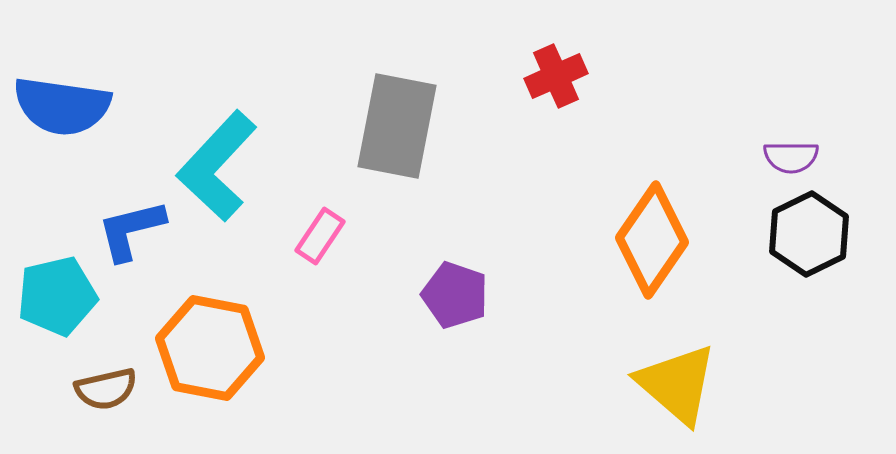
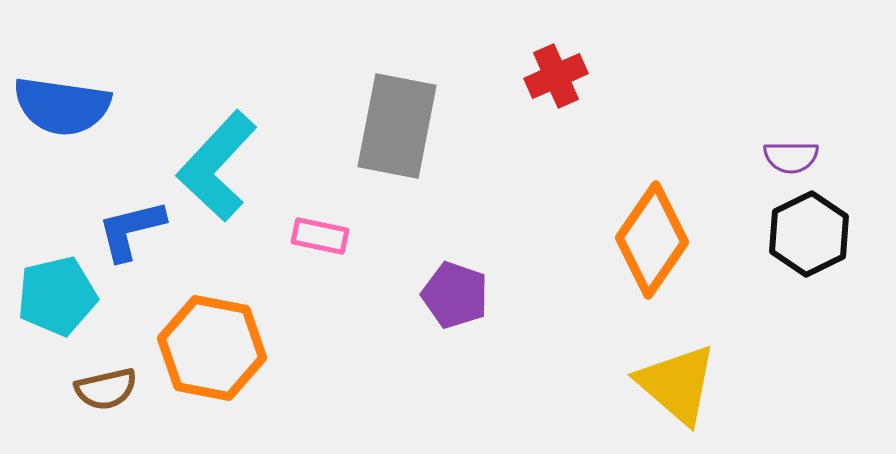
pink rectangle: rotated 68 degrees clockwise
orange hexagon: moved 2 px right
